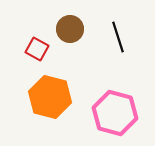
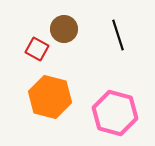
brown circle: moved 6 px left
black line: moved 2 px up
